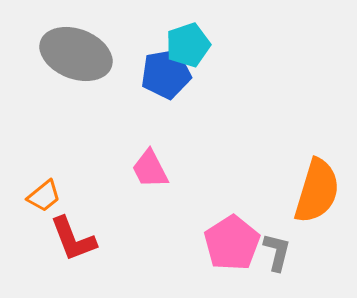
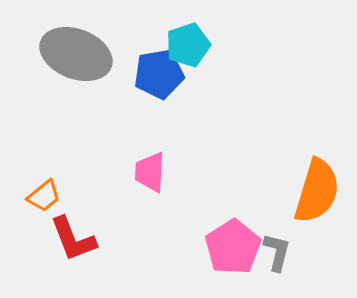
blue pentagon: moved 7 px left
pink trapezoid: moved 3 px down; rotated 30 degrees clockwise
pink pentagon: moved 1 px right, 4 px down
